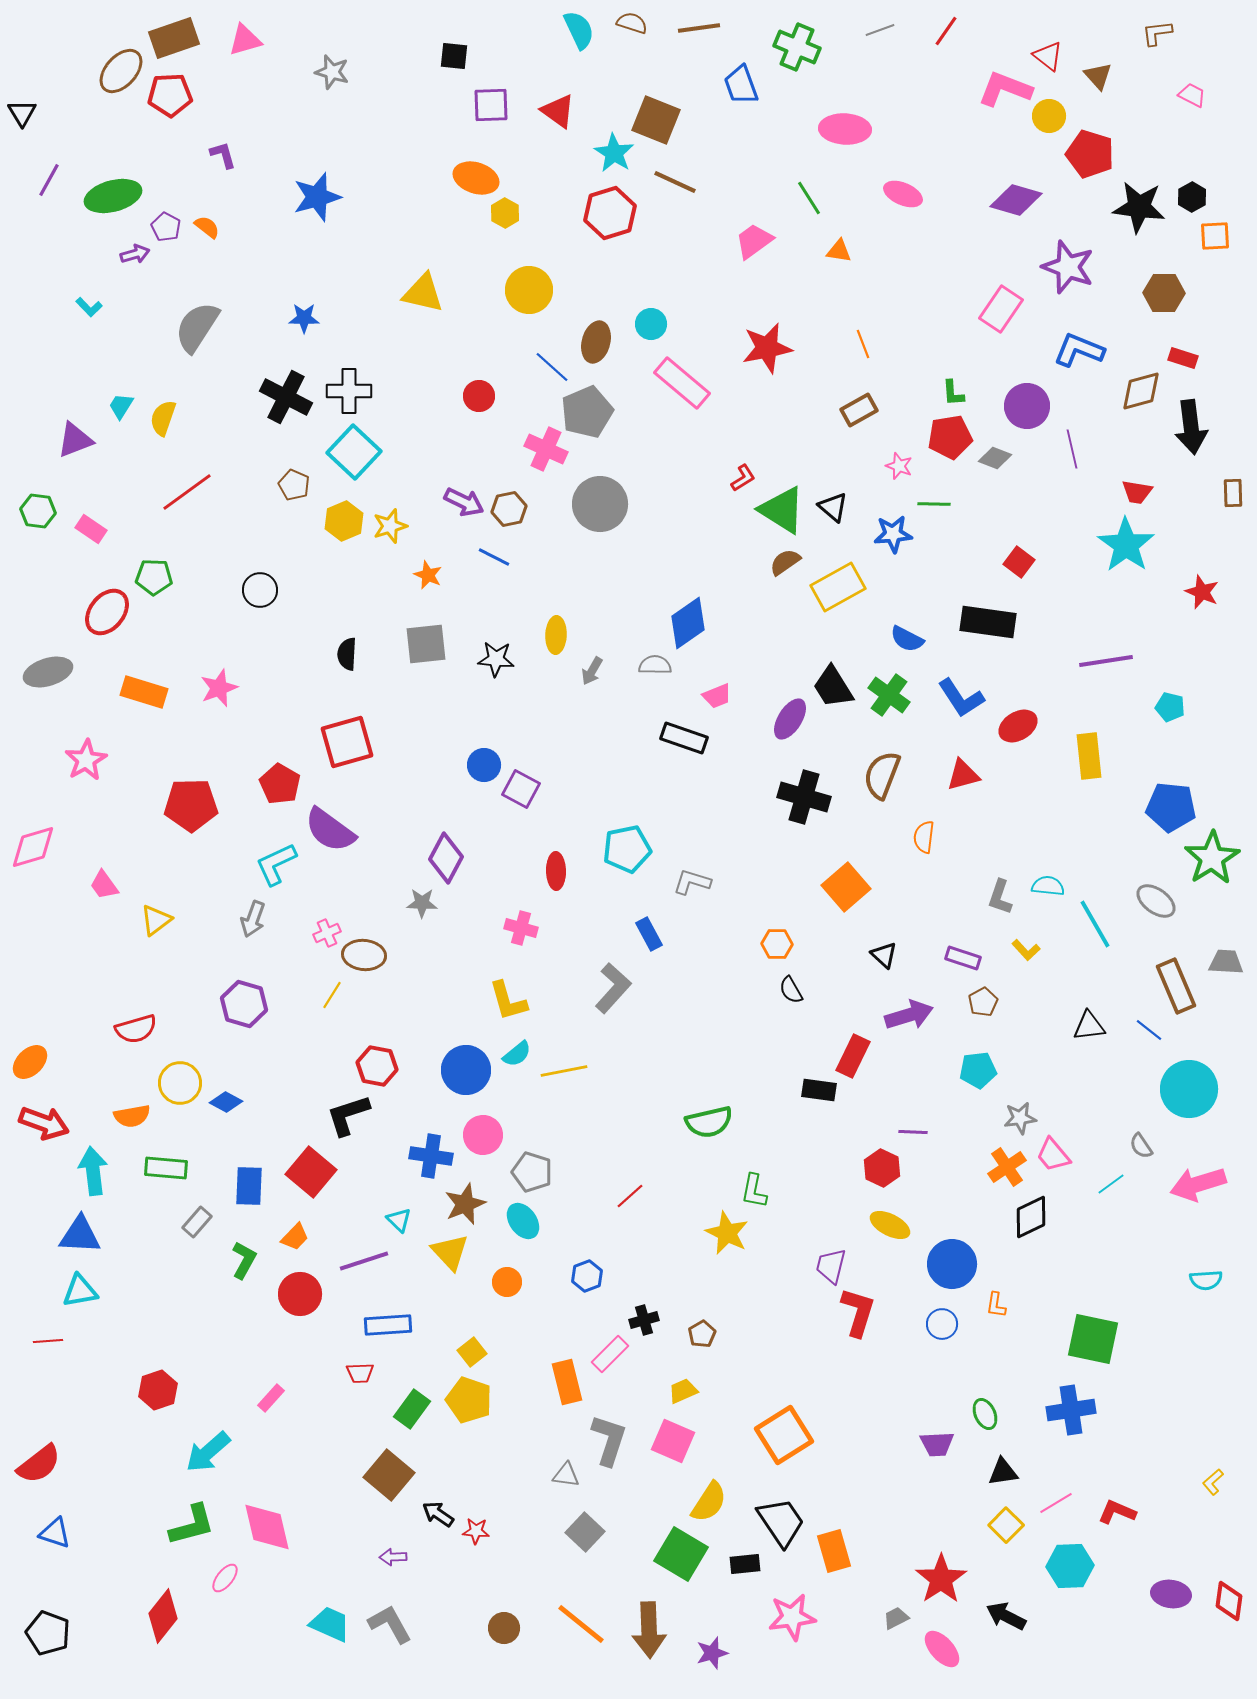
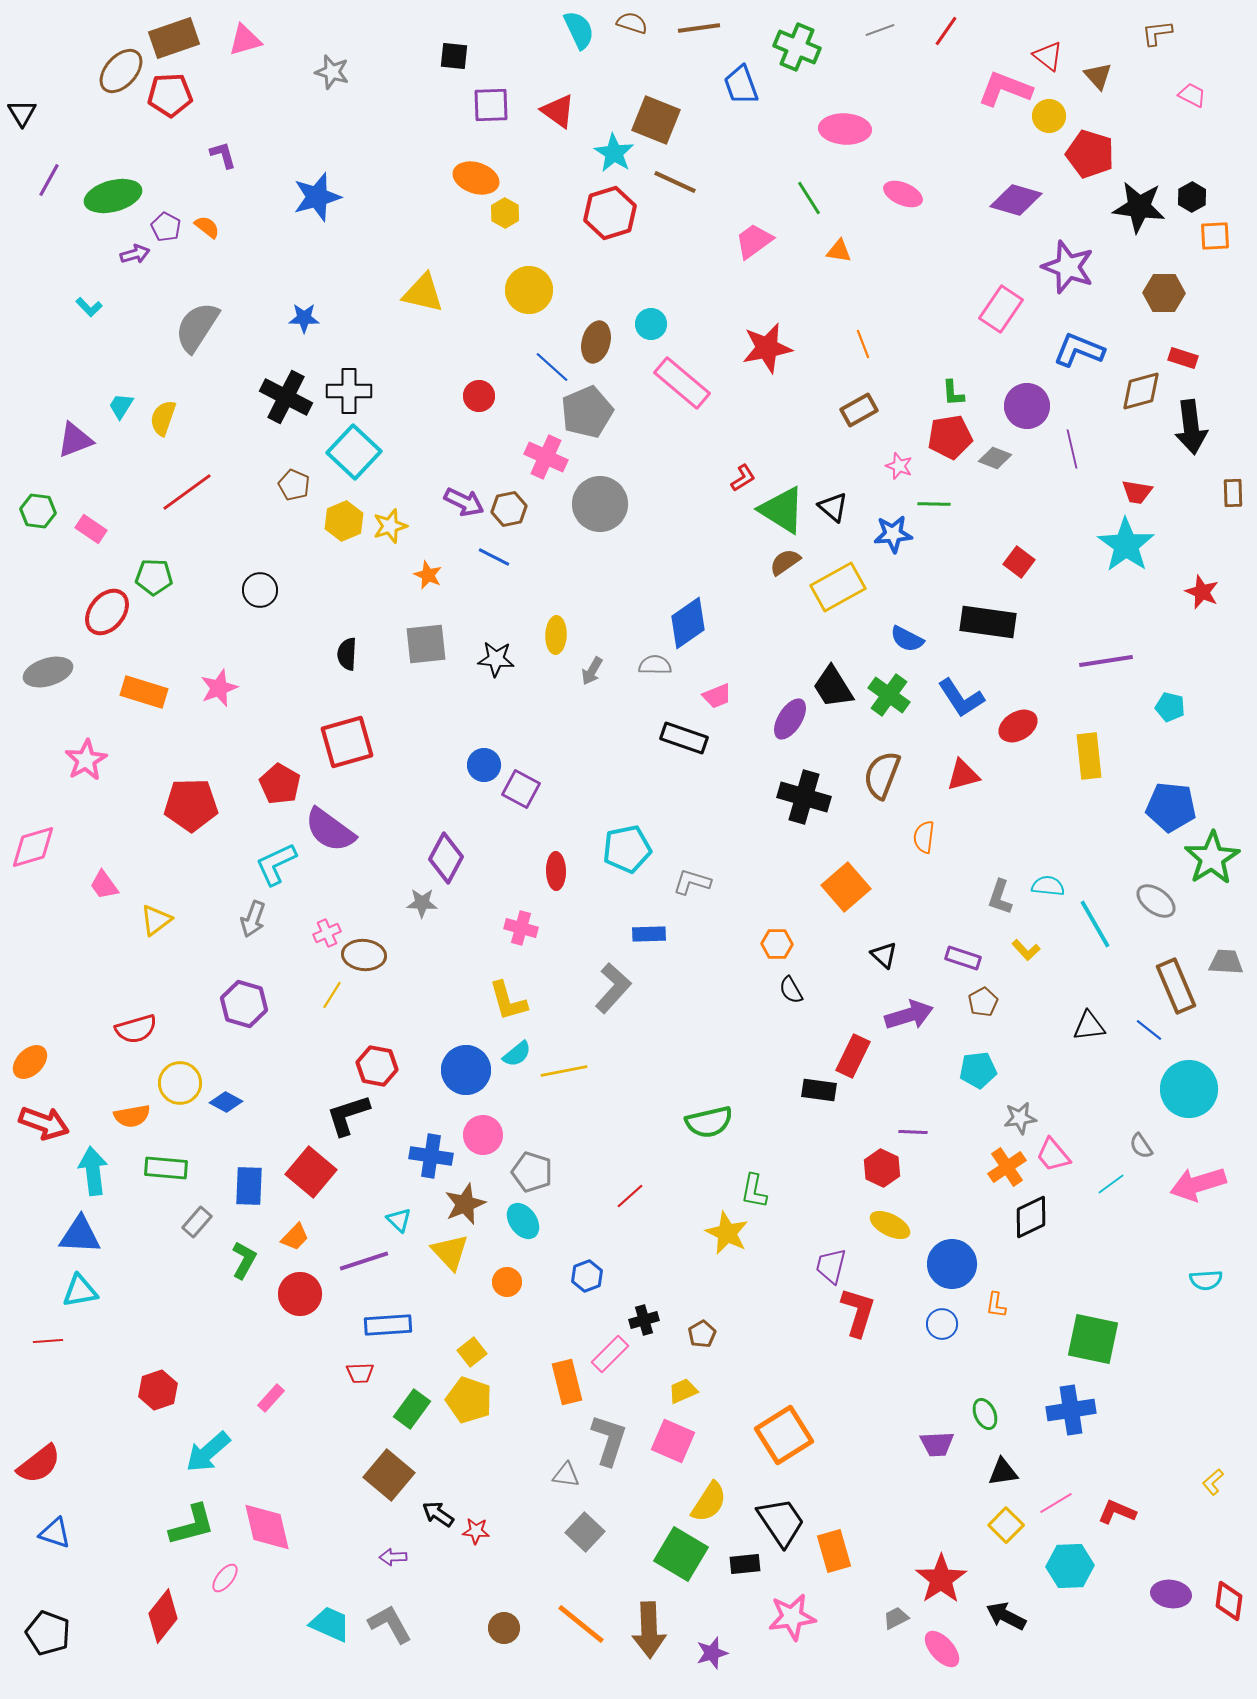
pink cross at (546, 449): moved 8 px down
blue rectangle at (649, 934): rotated 64 degrees counterclockwise
